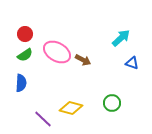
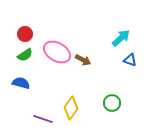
blue triangle: moved 2 px left, 3 px up
blue semicircle: rotated 78 degrees counterclockwise
yellow diamond: rotated 70 degrees counterclockwise
purple line: rotated 24 degrees counterclockwise
